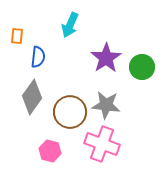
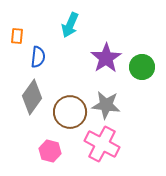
pink cross: rotated 8 degrees clockwise
